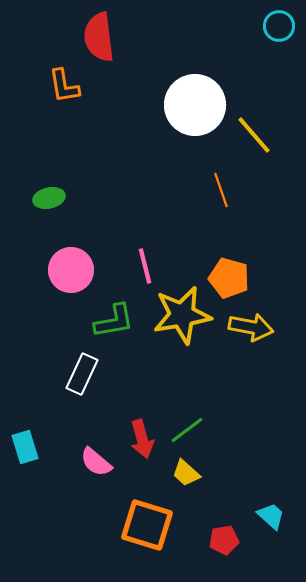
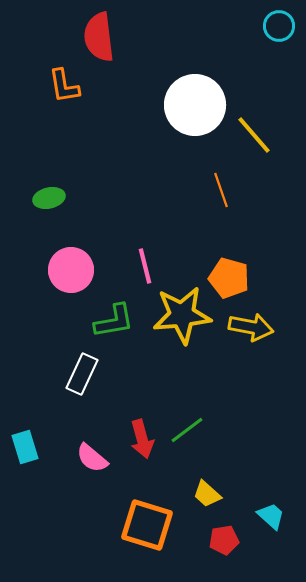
yellow star: rotated 4 degrees clockwise
pink semicircle: moved 4 px left, 4 px up
yellow trapezoid: moved 21 px right, 21 px down
